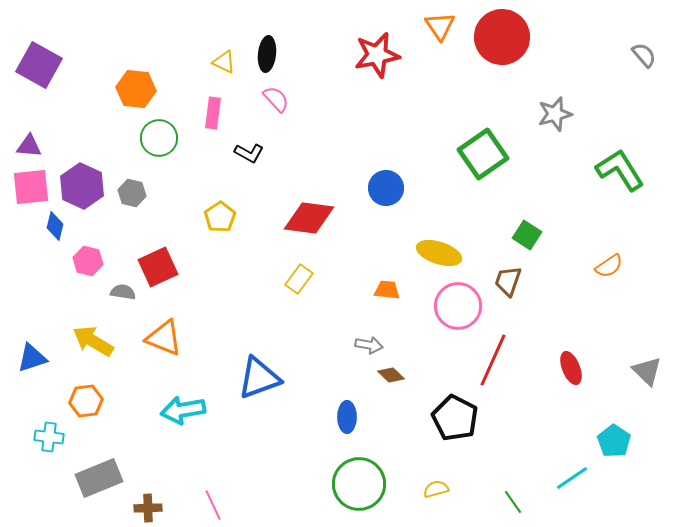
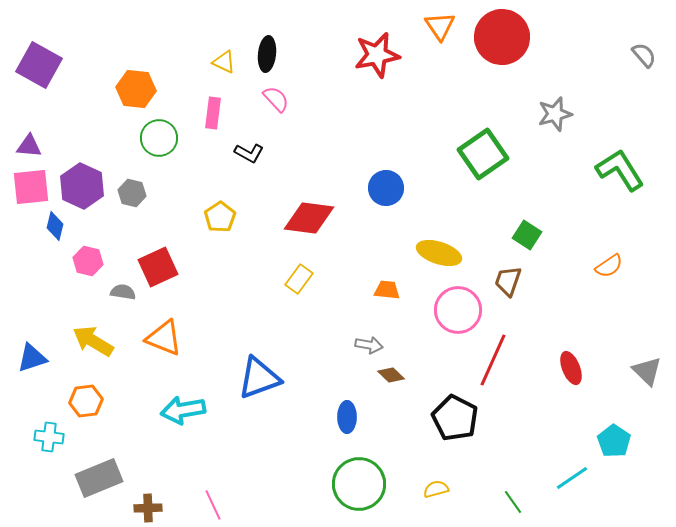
pink circle at (458, 306): moved 4 px down
